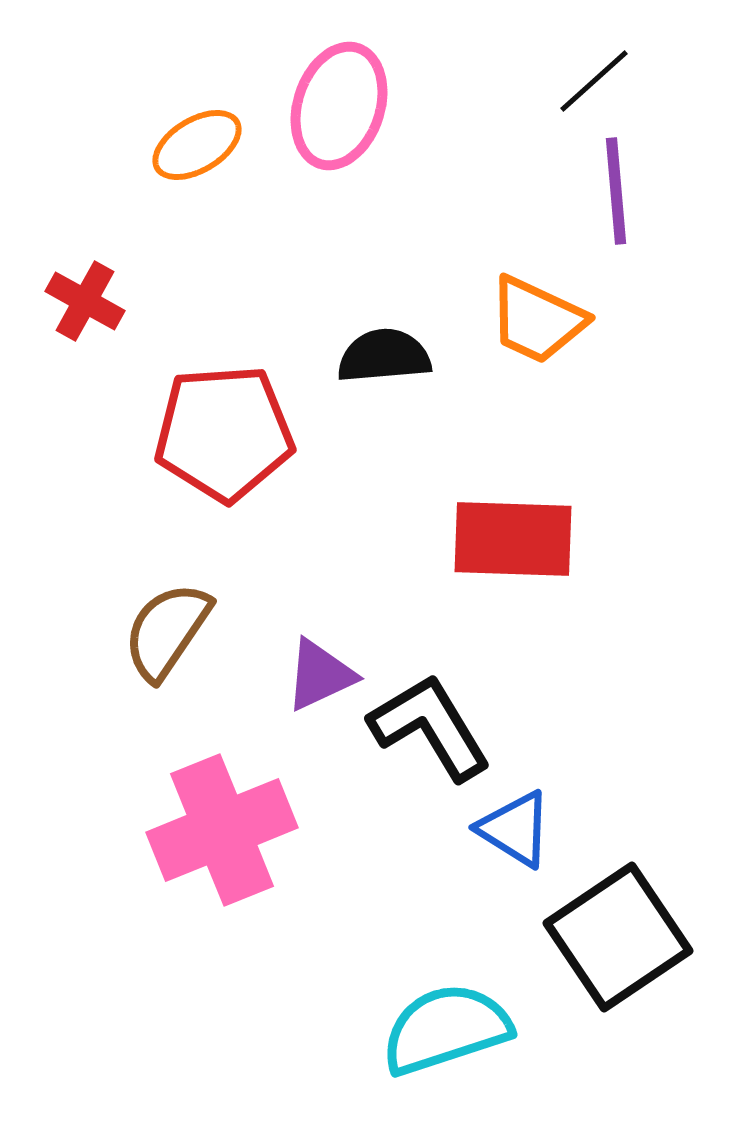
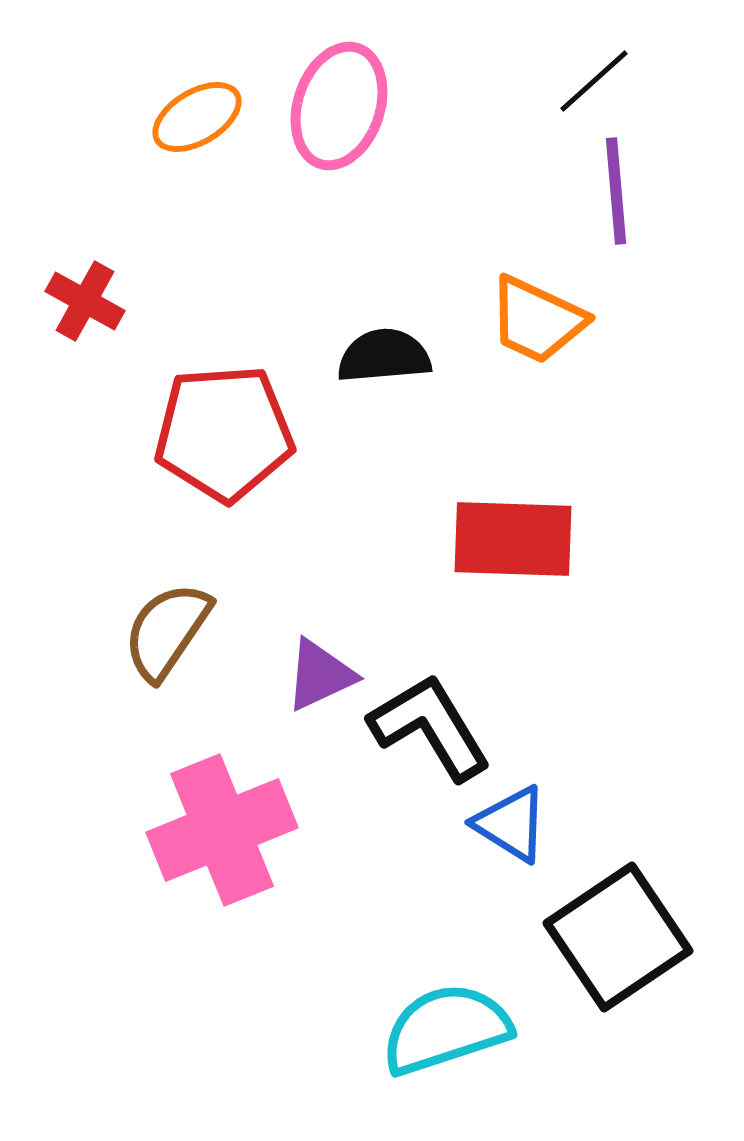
orange ellipse: moved 28 px up
blue triangle: moved 4 px left, 5 px up
